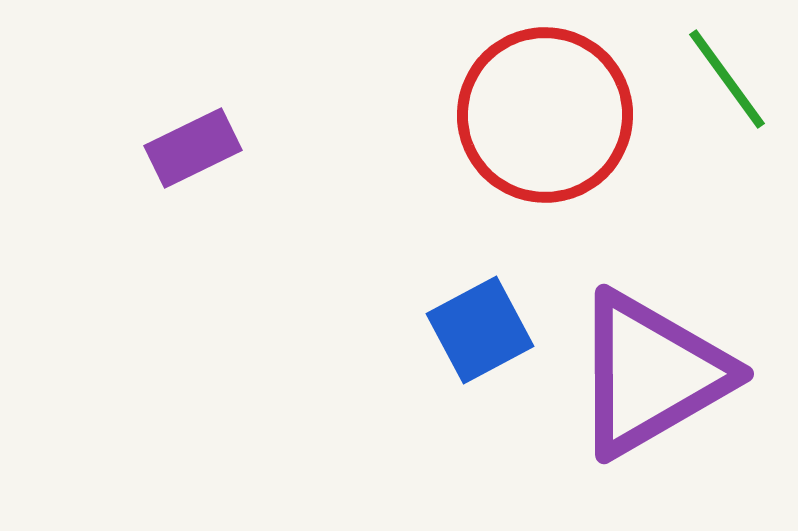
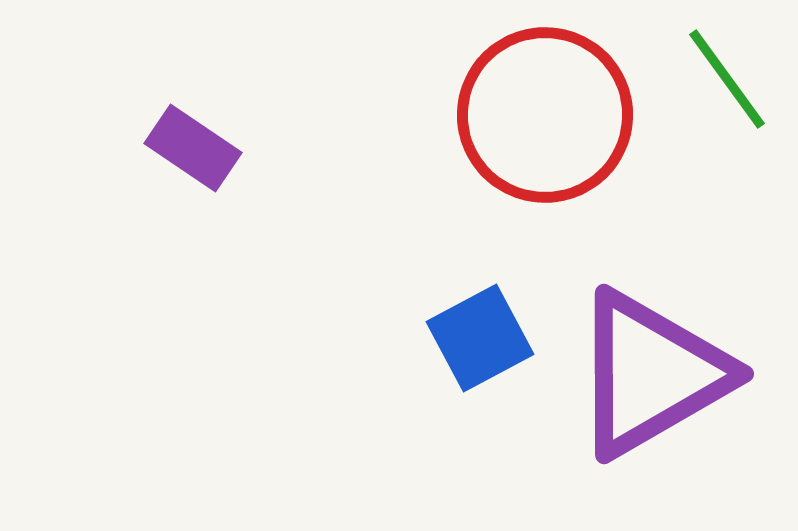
purple rectangle: rotated 60 degrees clockwise
blue square: moved 8 px down
